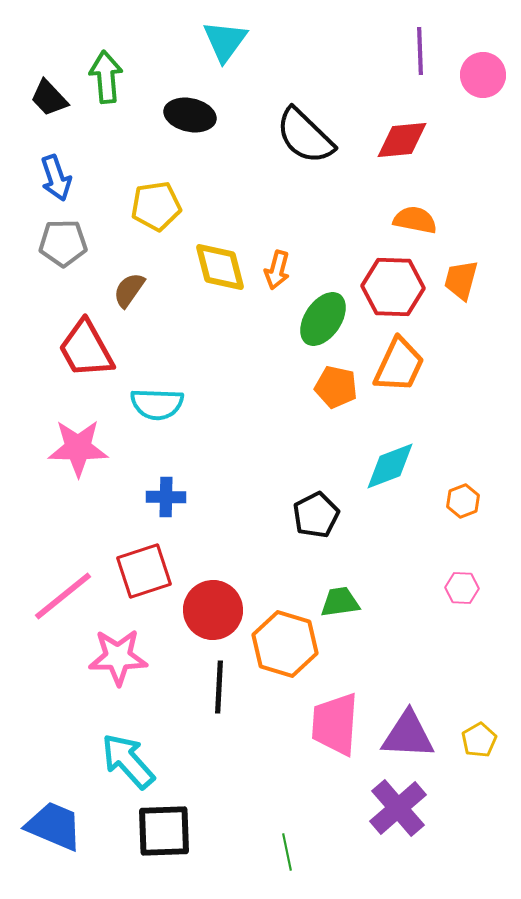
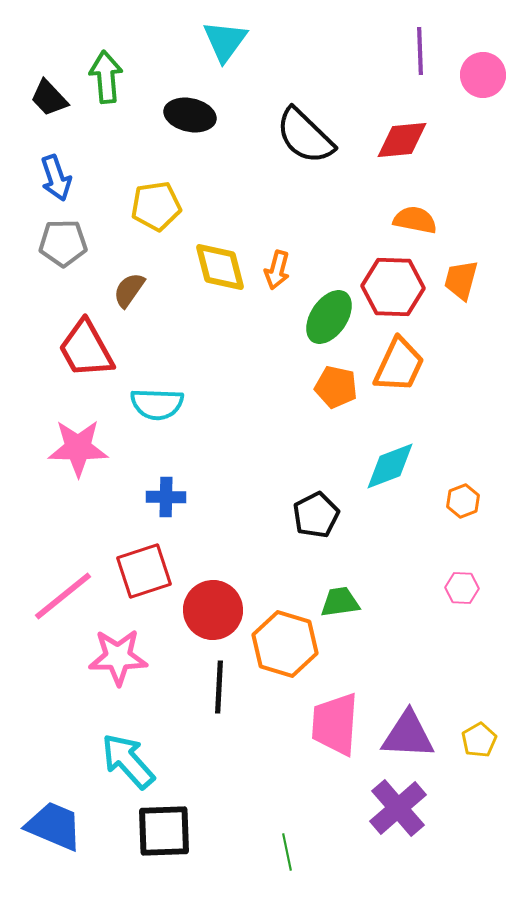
green ellipse at (323, 319): moved 6 px right, 2 px up
